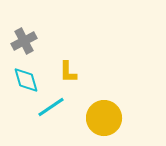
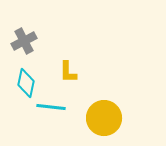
cyan diamond: moved 3 px down; rotated 28 degrees clockwise
cyan line: rotated 40 degrees clockwise
